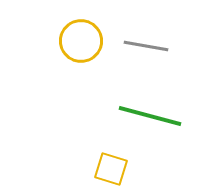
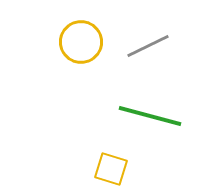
yellow circle: moved 1 px down
gray line: moved 2 px right; rotated 36 degrees counterclockwise
